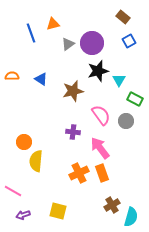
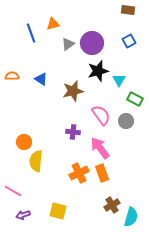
brown rectangle: moved 5 px right, 7 px up; rotated 32 degrees counterclockwise
